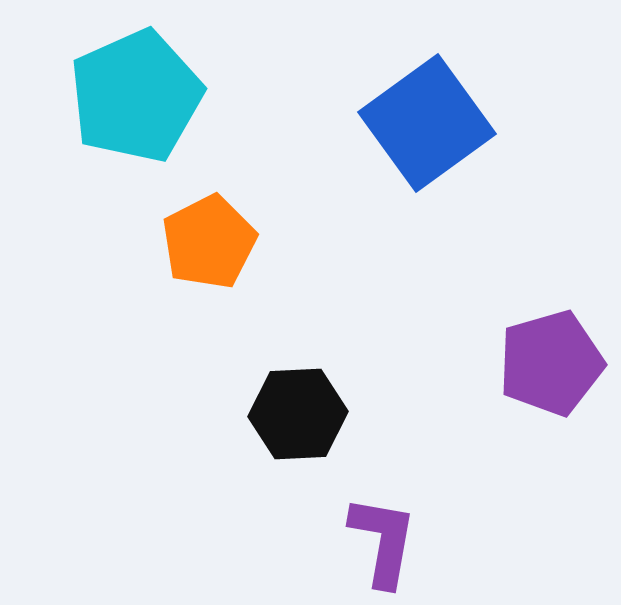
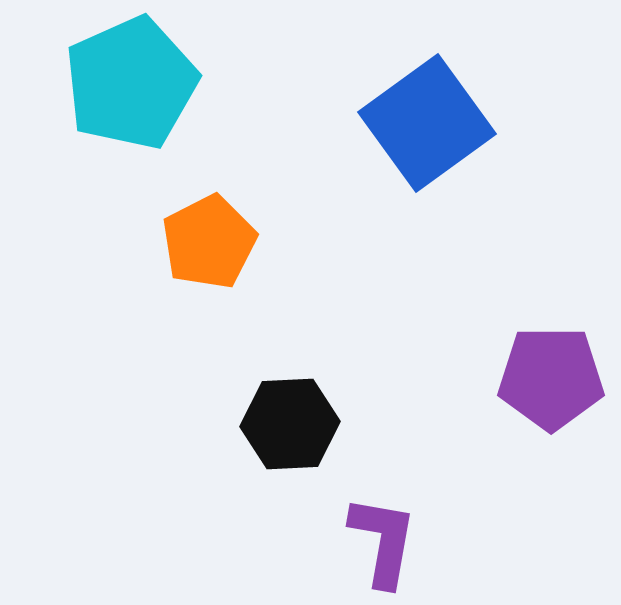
cyan pentagon: moved 5 px left, 13 px up
purple pentagon: moved 15 px down; rotated 16 degrees clockwise
black hexagon: moved 8 px left, 10 px down
